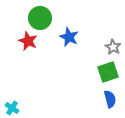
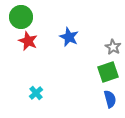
green circle: moved 19 px left, 1 px up
cyan cross: moved 24 px right, 15 px up; rotated 16 degrees clockwise
